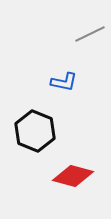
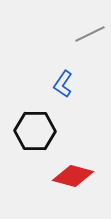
blue L-shape: moved 1 px left, 2 px down; rotated 112 degrees clockwise
black hexagon: rotated 21 degrees counterclockwise
